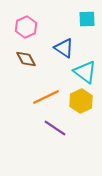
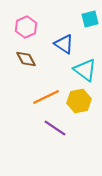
cyan square: moved 3 px right; rotated 12 degrees counterclockwise
blue triangle: moved 4 px up
cyan triangle: moved 2 px up
yellow hexagon: moved 2 px left; rotated 15 degrees clockwise
